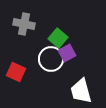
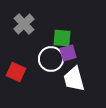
gray cross: rotated 35 degrees clockwise
green square: moved 4 px right; rotated 36 degrees counterclockwise
purple square: moved 1 px right; rotated 12 degrees clockwise
white trapezoid: moved 7 px left, 12 px up
